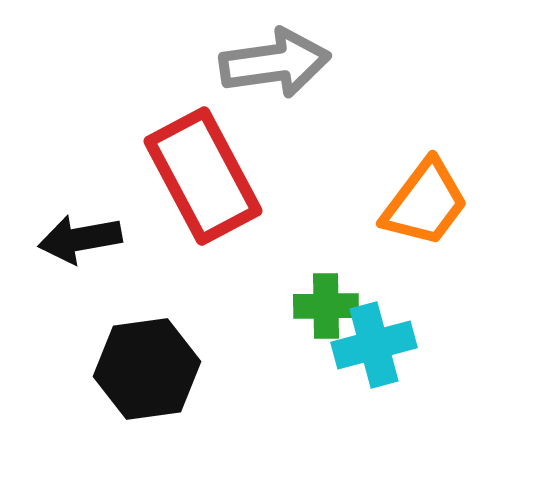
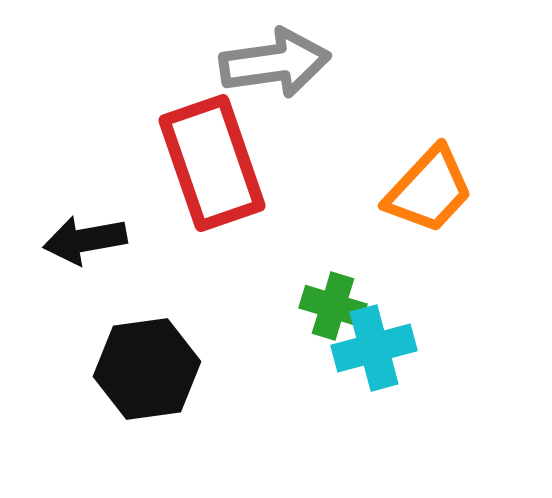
red rectangle: moved 9 px right, 13 px up; rotated 9 degrees clockwise
orange trapezoid: moved 4 px right, 13 px up; rotated 6 degrees clockwise
black arrow: moved 5 px right, 1 px down
green cross: moved 7 px right; rotated 18 degrees clockwise
cyan cross: moved 3 px down
